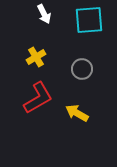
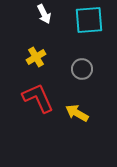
red L-shape: rotated 84 degrees counterclockwise
